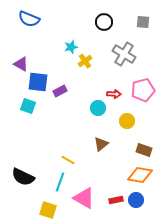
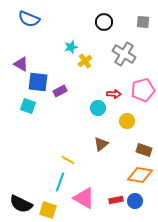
black semicircle: moved 2 px left, 27 px down
blue circle: moved 1 px left, 1 px down
